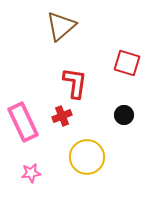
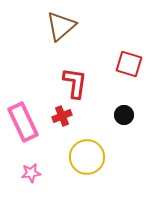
red square: moved 2 px right, 1 px down
